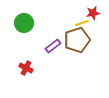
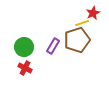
red star: rotated 16 degrees counterclockwise
green circle: moved 24 px down
purple rectangle: rotated 21 degrees counterclockwise
red cross: moved 1 px left
